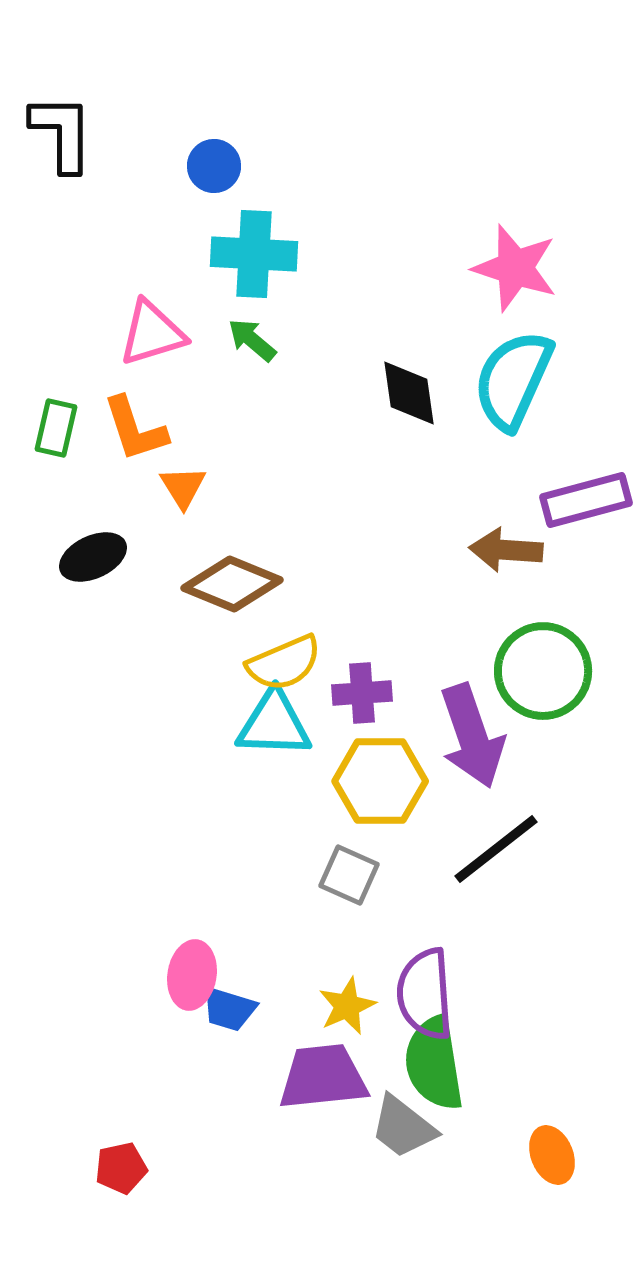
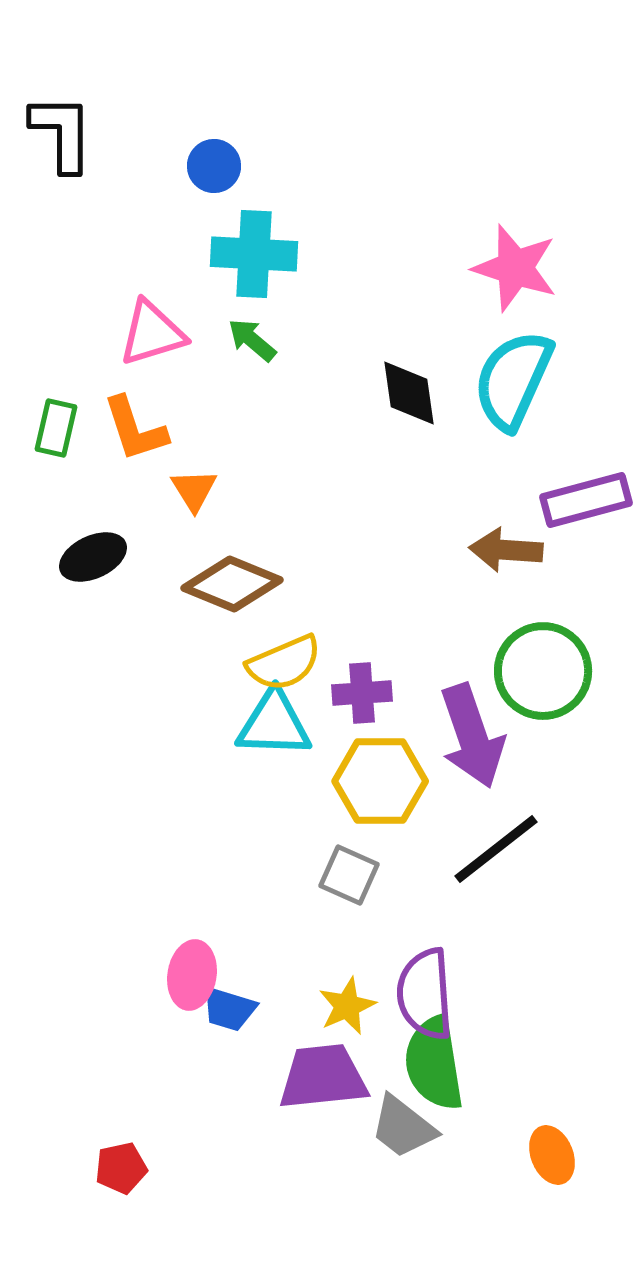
orange triangle: moved 11 px right, 3 px down
